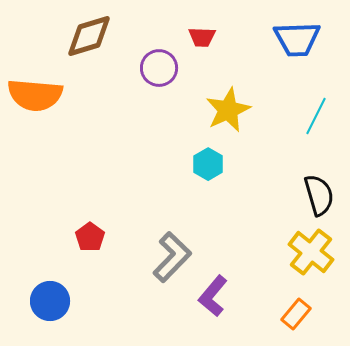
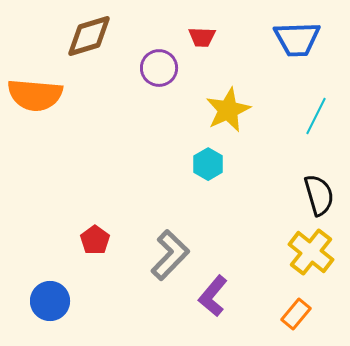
red pentagon: moved 5 px right, 3 px down
gray L-shape: moved 2 px left, 2 px up
